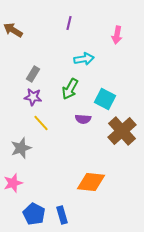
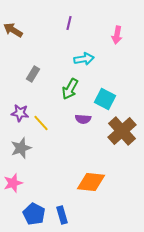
purple star: moved 13 px left, 16 px down
